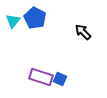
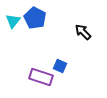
blue square: moved 13 px up
